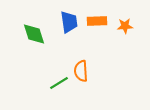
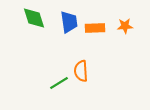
orange rectangle: moved 2 px left, 7 px down
green diamond: moved 16 px up
